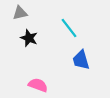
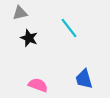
blue trapezoid: moved 3 px right, 19 px down
